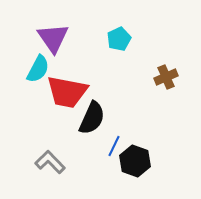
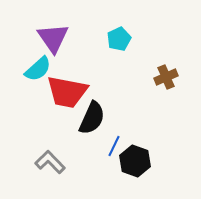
cyan semicircle: rotated 20 degrees clockwise
